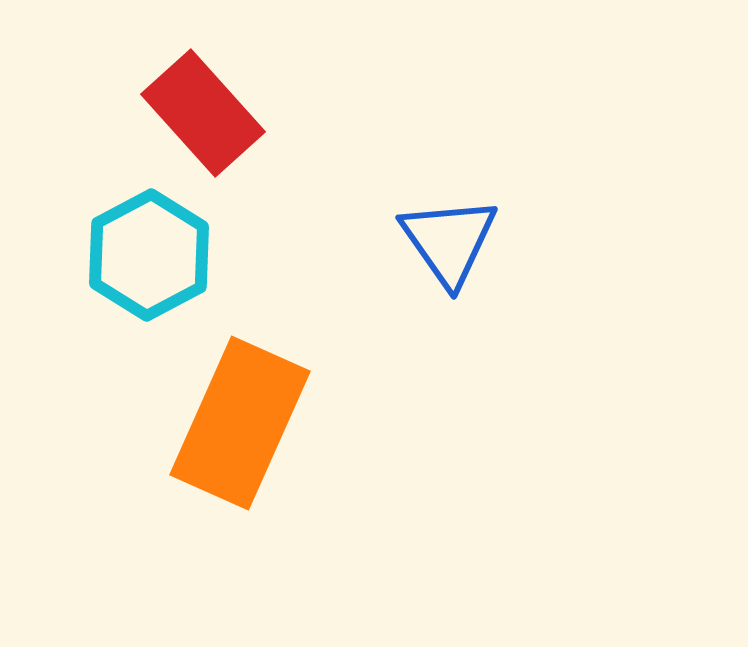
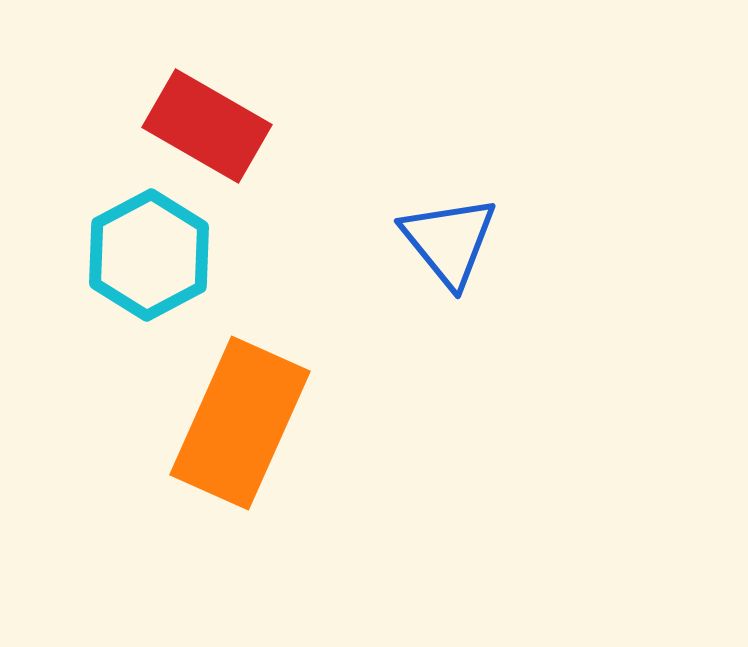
red rectangle: moved 4 px right, 13 px down; rotated 18 degrees counterclockwise
blue triangle: rotated 4 degrees counterclockwise
